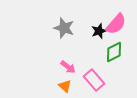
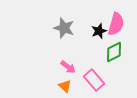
pink semicircle: rotated 25 degrees counterclockwise
